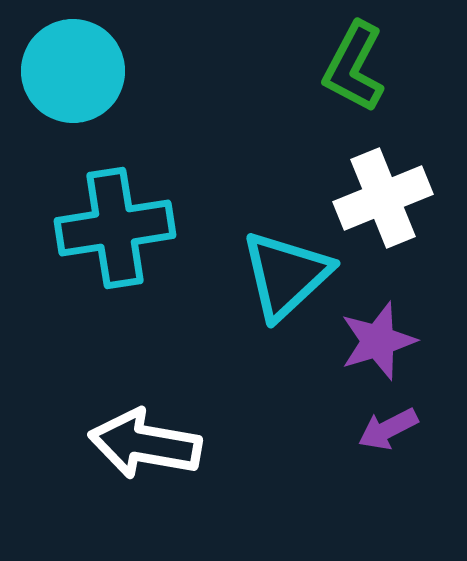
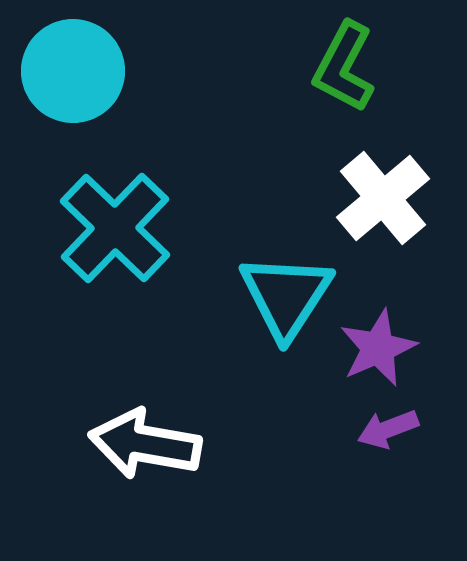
green L-shape: moved 10 px left
white cross: rotated 18 degrees counterclockwise
cyan cross: rotated 37 degrees counterclockwise
cyan triangle: moved 21 px down; rotated 14 degrees counterclockwise
purple star: moved 7 px down; rotated 6 degrees counterclockwise
purple arrow: rotated 6 degrees clockwise
